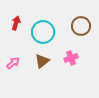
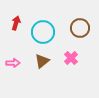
brown circle: moved 1 px left, 2 px down
pink cross: rotated 24 degrees counterclockwise
pink arrow: rotated 40 degrees clockwise
